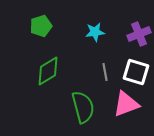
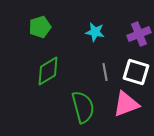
green pentagon: moved 1 px left, 1 px down
cyan star: rotated 18 degrees clockwise
